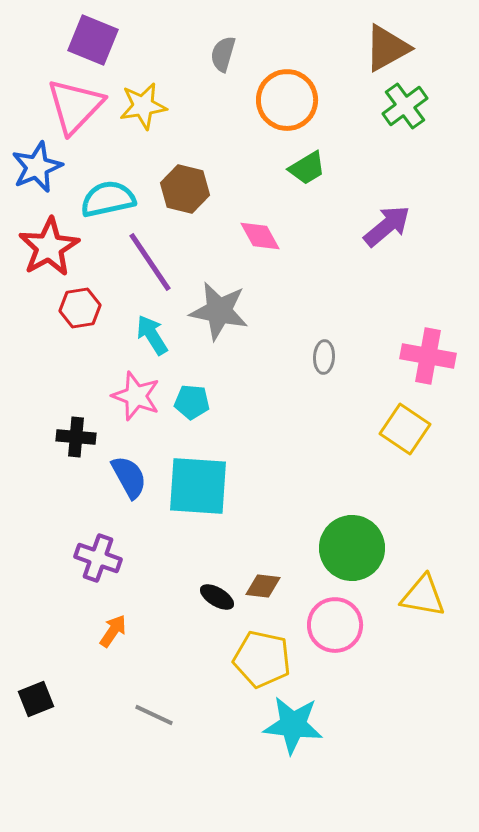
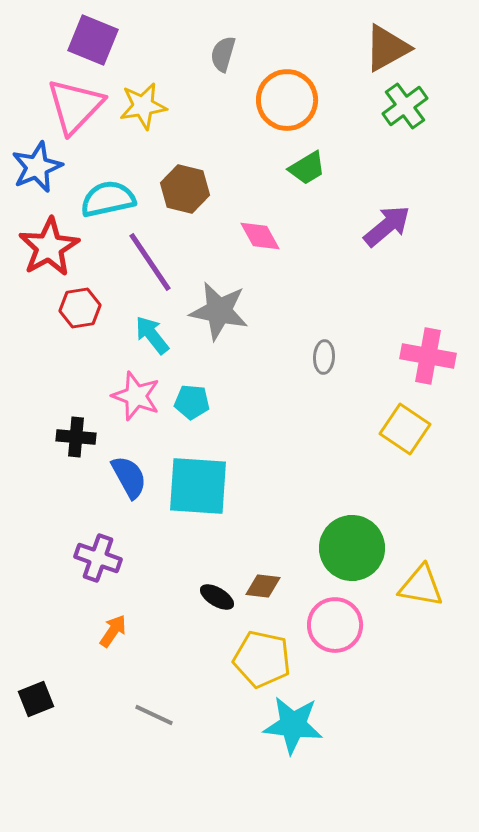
cyan arrow: rotated 6 degrees counterclockwise
yellow triangle: moved 2 px left, 10 px up
